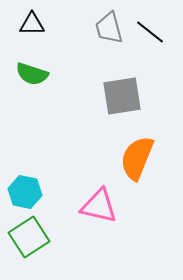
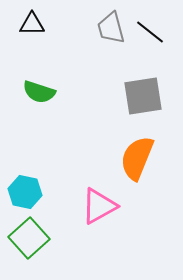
gray trapezoid: moved 2 px right
green semicircle: moved 7 px right, 18 px down
gray square: moved 21 px right
pink triangle: rotated 42 degrees counterclockwise
green square: moved 1 px down; rotated 9 degrees counterclockwise
